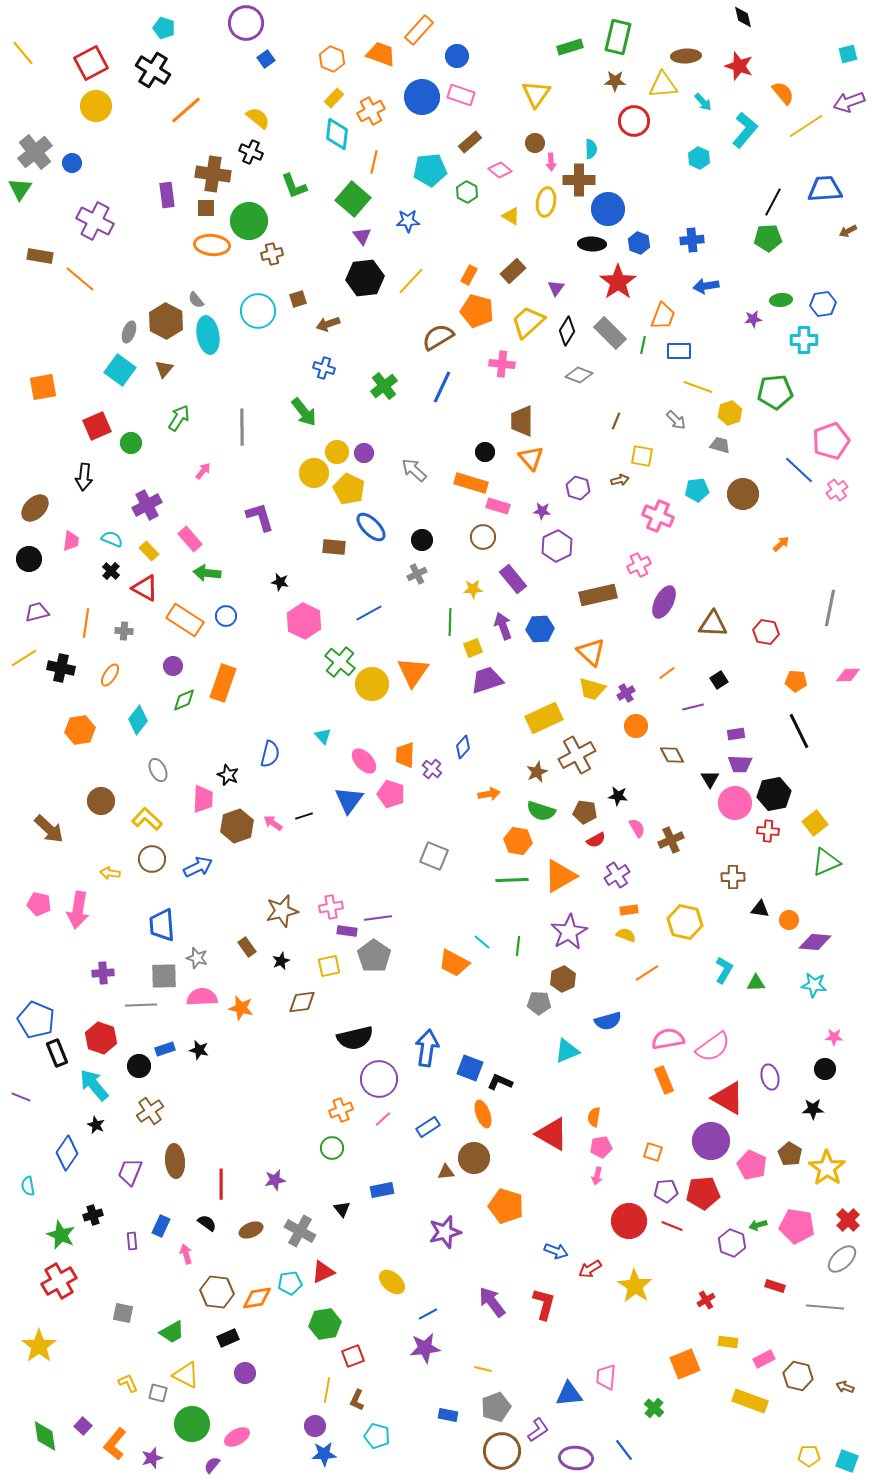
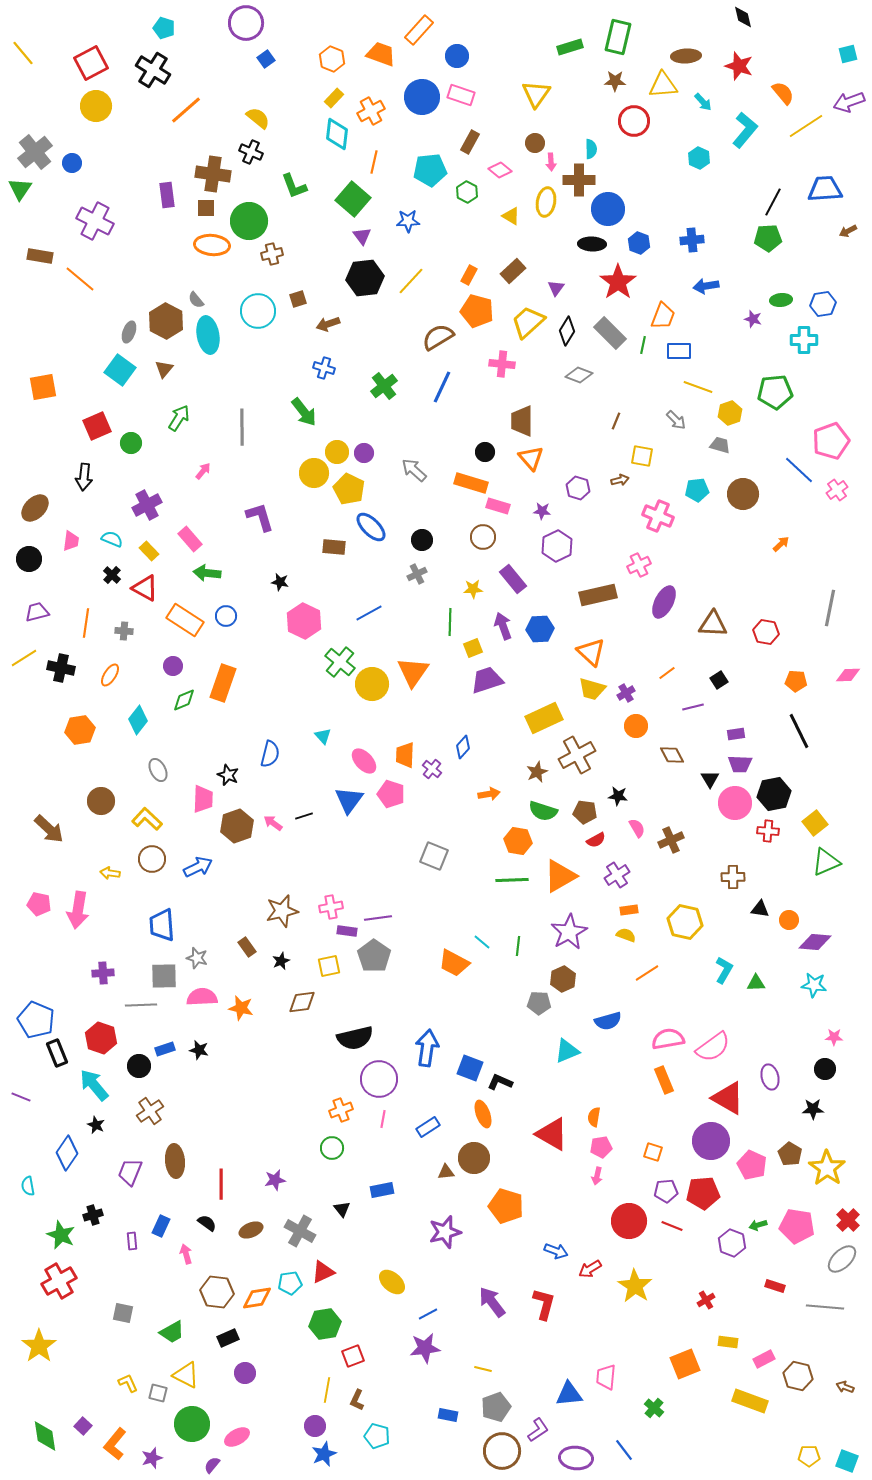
brown rectangle at (470, 142): rotated 20 degrees counterclockwise
purple star at (753, 319): rotated 24 degrees clockwise
black cross at (111, 571): moved 1 px right, 4 px down
green semicircle at (541, 811): moved 2 px right
pink line at (383, 1119): rotated 36 degrees counterclockwise
blue star at (324, 1454): rotated 20 degrees counterclockwise
